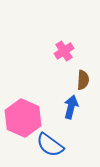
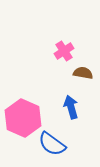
brown semicircle: moved 7 px up; rotated 84 degrees counterclockwise
blue arrow: rotated 30 degrees counterclockwise
blue semicircle: moved 2 px right, 1 px up
